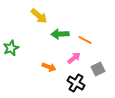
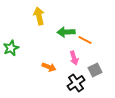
yellow arrow: rotated 144 degrees counterclockwise
green arrow: moved 6 px right, 2 px up
pink arrow: rotated 112 degrees clockwise
gray square: moved 3 px left, 1 px down
black cross: rotated 24 degrees clockwise
